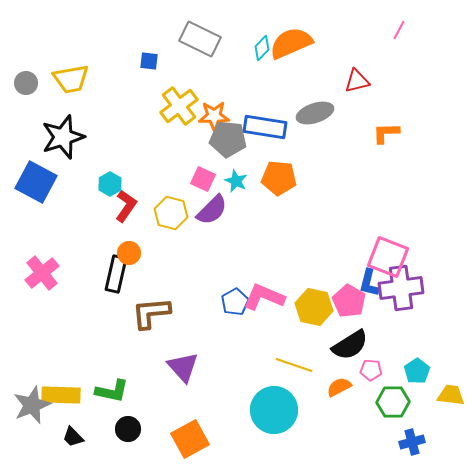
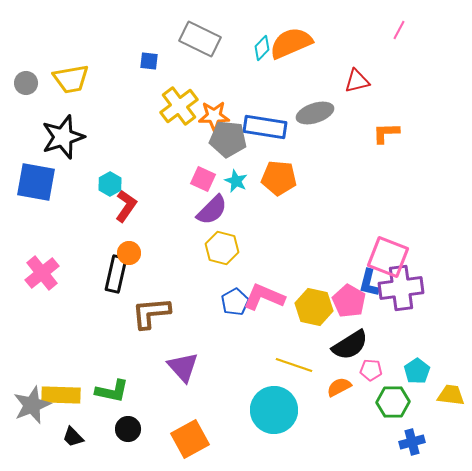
blue square at (36, 182): rotated 18 degrees counterclockwise
yellow hexagon at (171, 213): moved 51 px right, 35 px down
